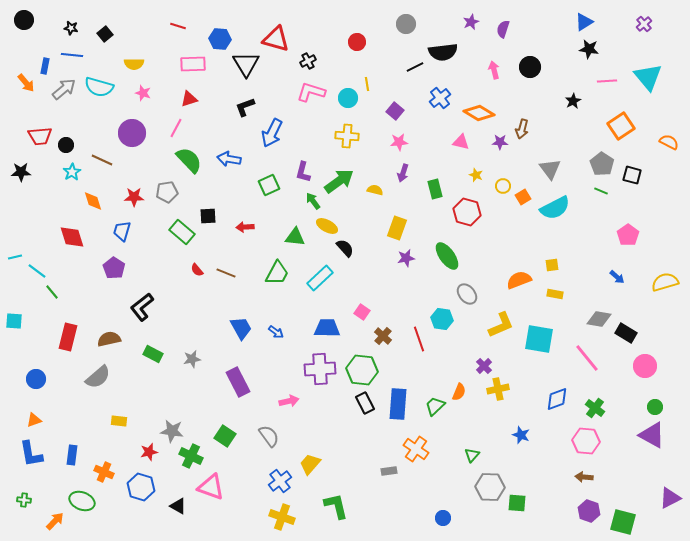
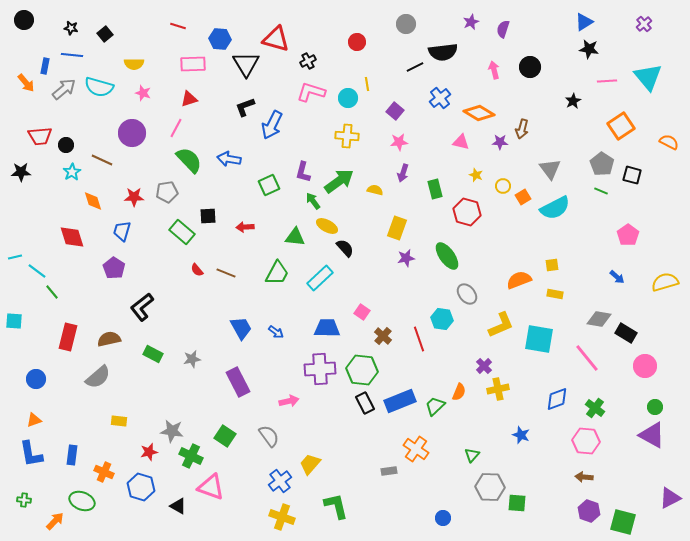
blue arrow at (272, 133): moved 8 px up
blue rectangle at (398, 404): moved 2 px right, 3 px up; rotated 64 degrees clockwise
